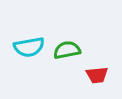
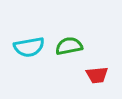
green semicircle: moved 2 px right, 4 px up
